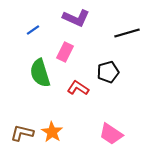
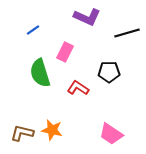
purple L-shape: moved 11 px right, 1 px up
black pentagon: moved 1 px right; rotated 15 degrees clockwise
orange star: moved 2 px up; rotated 20 degrees counterclockwise
